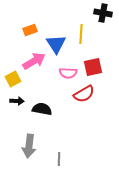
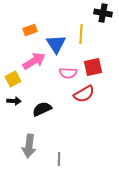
black arrow: moved 3 px left
black semicircle: rotated 36 degrees counterclockwise
